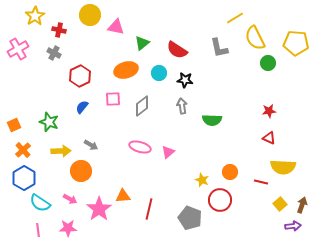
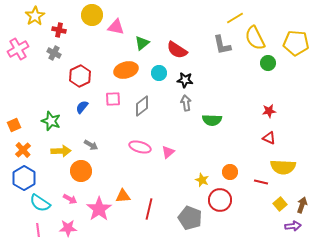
yellow circle at (90, 15): moved 2 px right
gray L-shape at (219, 48): moved 3 px right, 3 px up
gray arrow at (182, 106): moved 4 px right, 3 px up
green star at (49, 122): moved 2 px right, 1 px up
